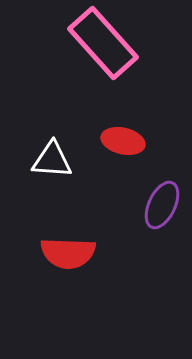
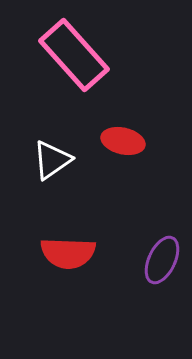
pink rectangle: moved 29 px left, 12 px down
white triangle: rotated 39 degrees counterclockwise
purple ellipse: moved 55 px down
